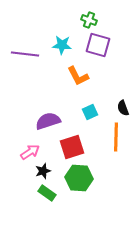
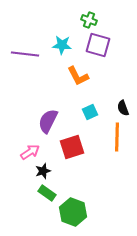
purple semicircle: rotated 45 degrees counterclockwise
orange line: moved 1 px right
green hexagon: moved 6 px left, 34 px down; rotated 16 degrees clockwise
